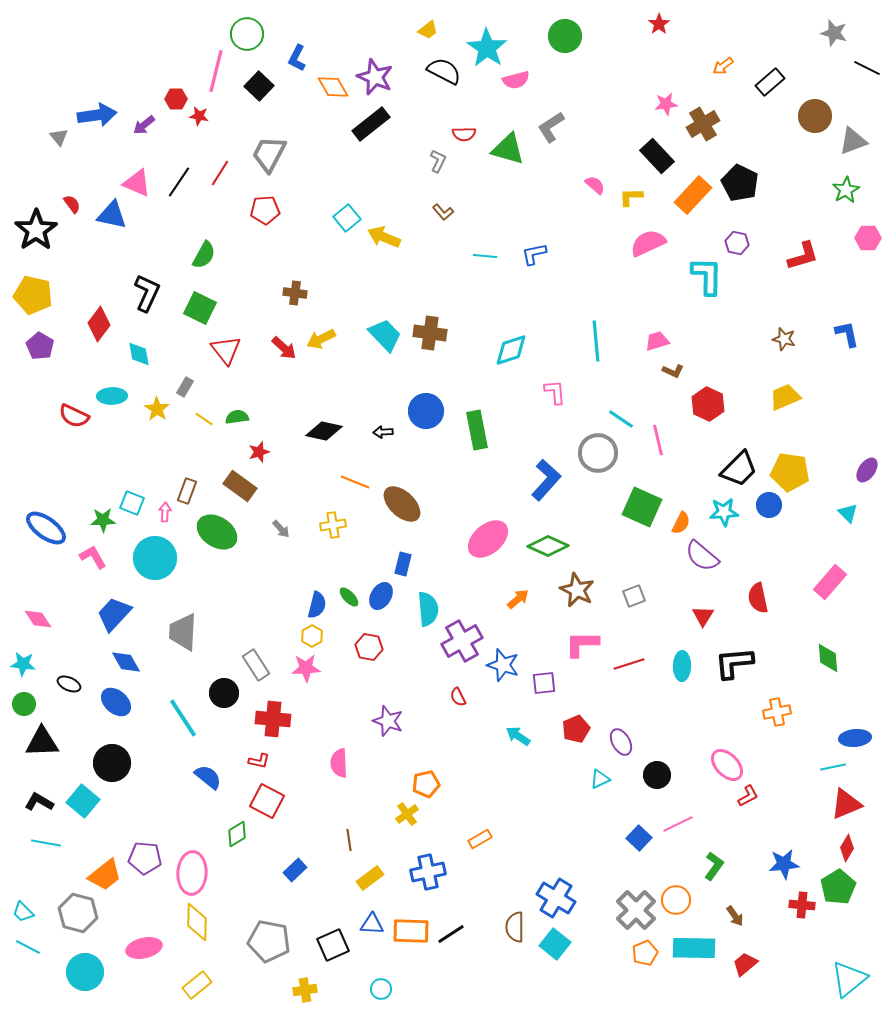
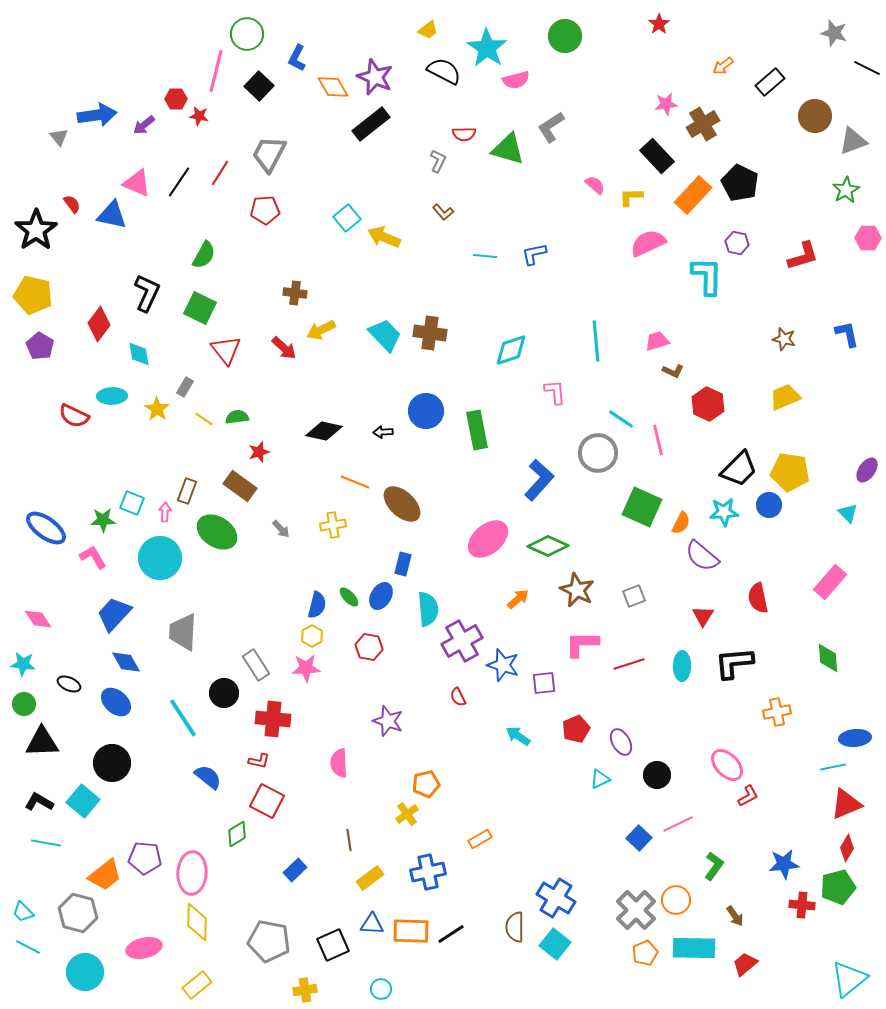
yellow arrow at (321, 339): moved 9 px up
blue L-shape at (546, 480): moved 7 px left
cyan circle at (155, 558): moved 5 px right
green pentagon at (838, 887): rotated 16 degrees clockwise
